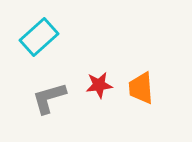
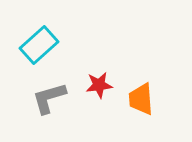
cyan rectangle: moved 8 px down
orange trapezoid: moved 11 px down
